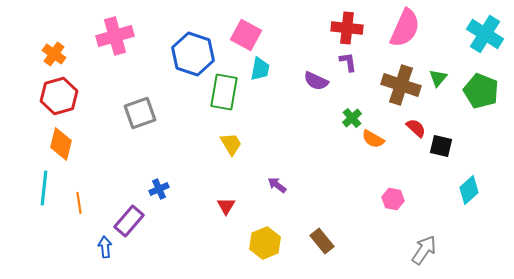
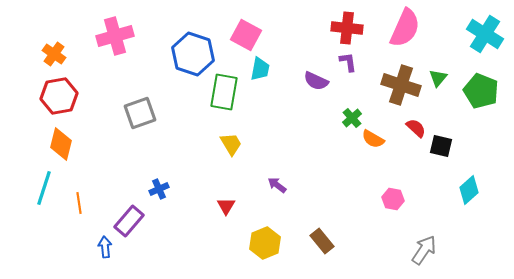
red hexagon: rotated 6 degrees clockwise
cyan line: rotated 12 degrees clockwise
